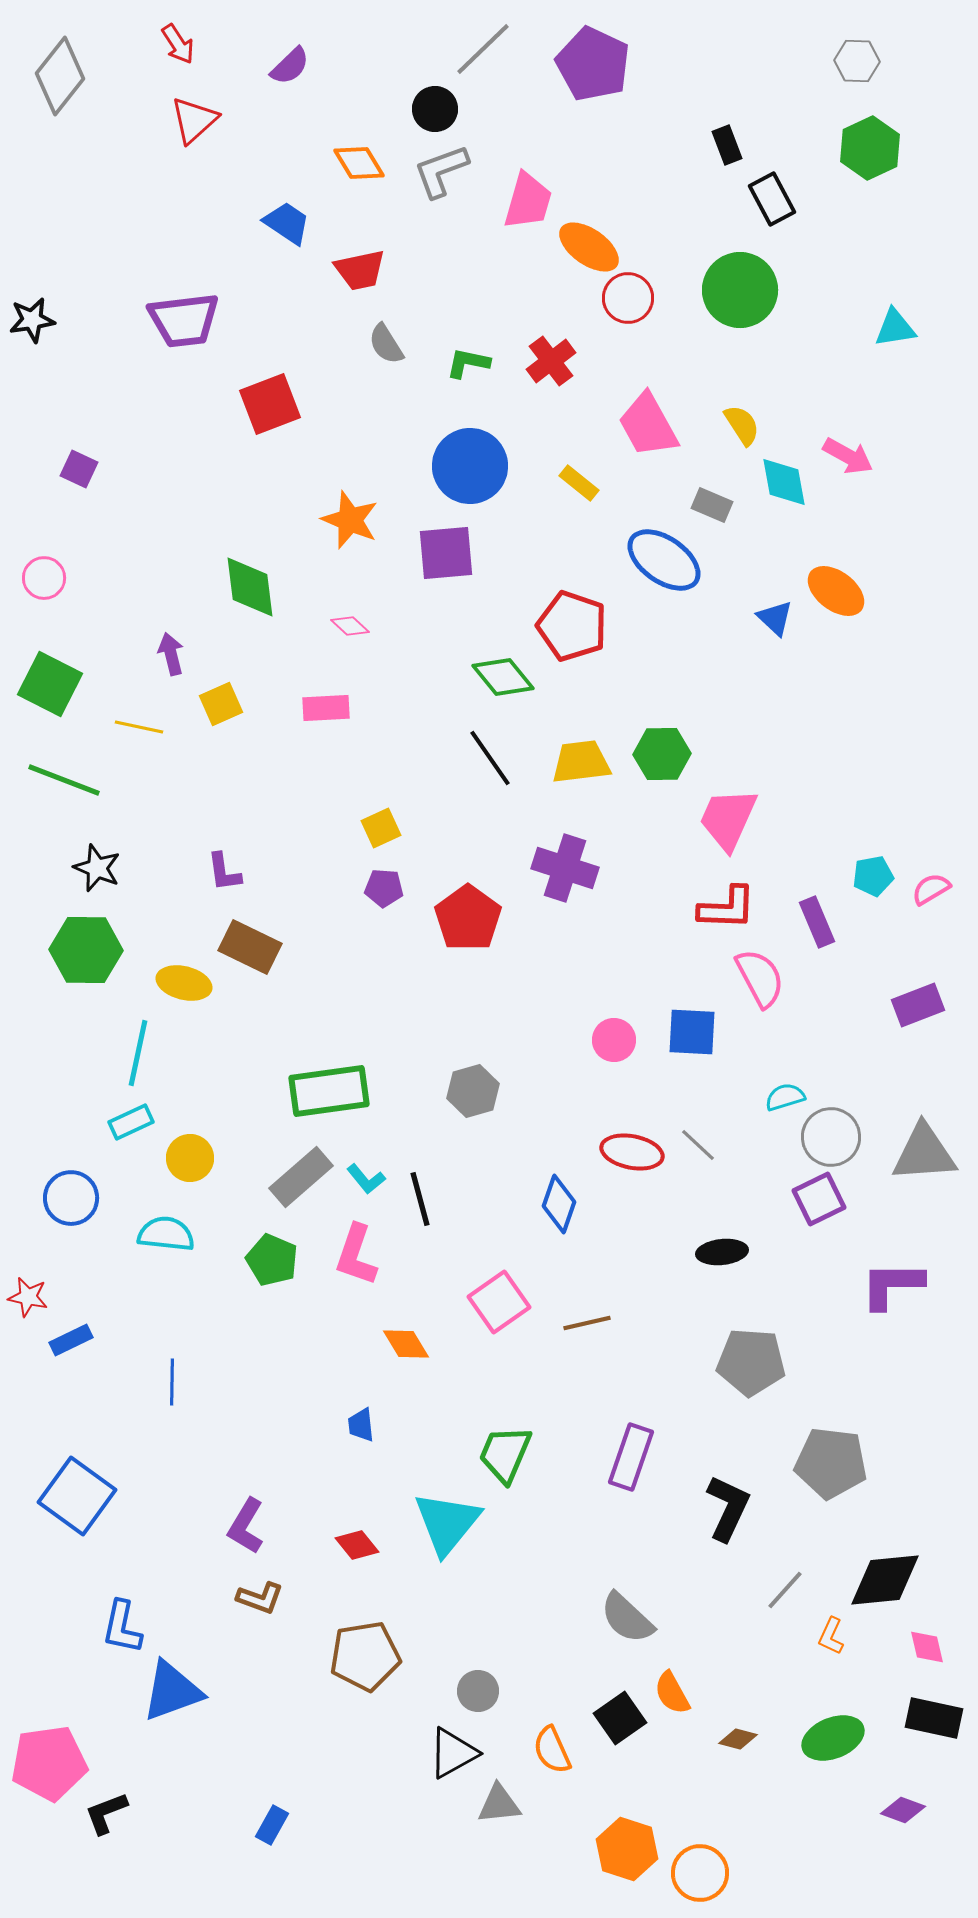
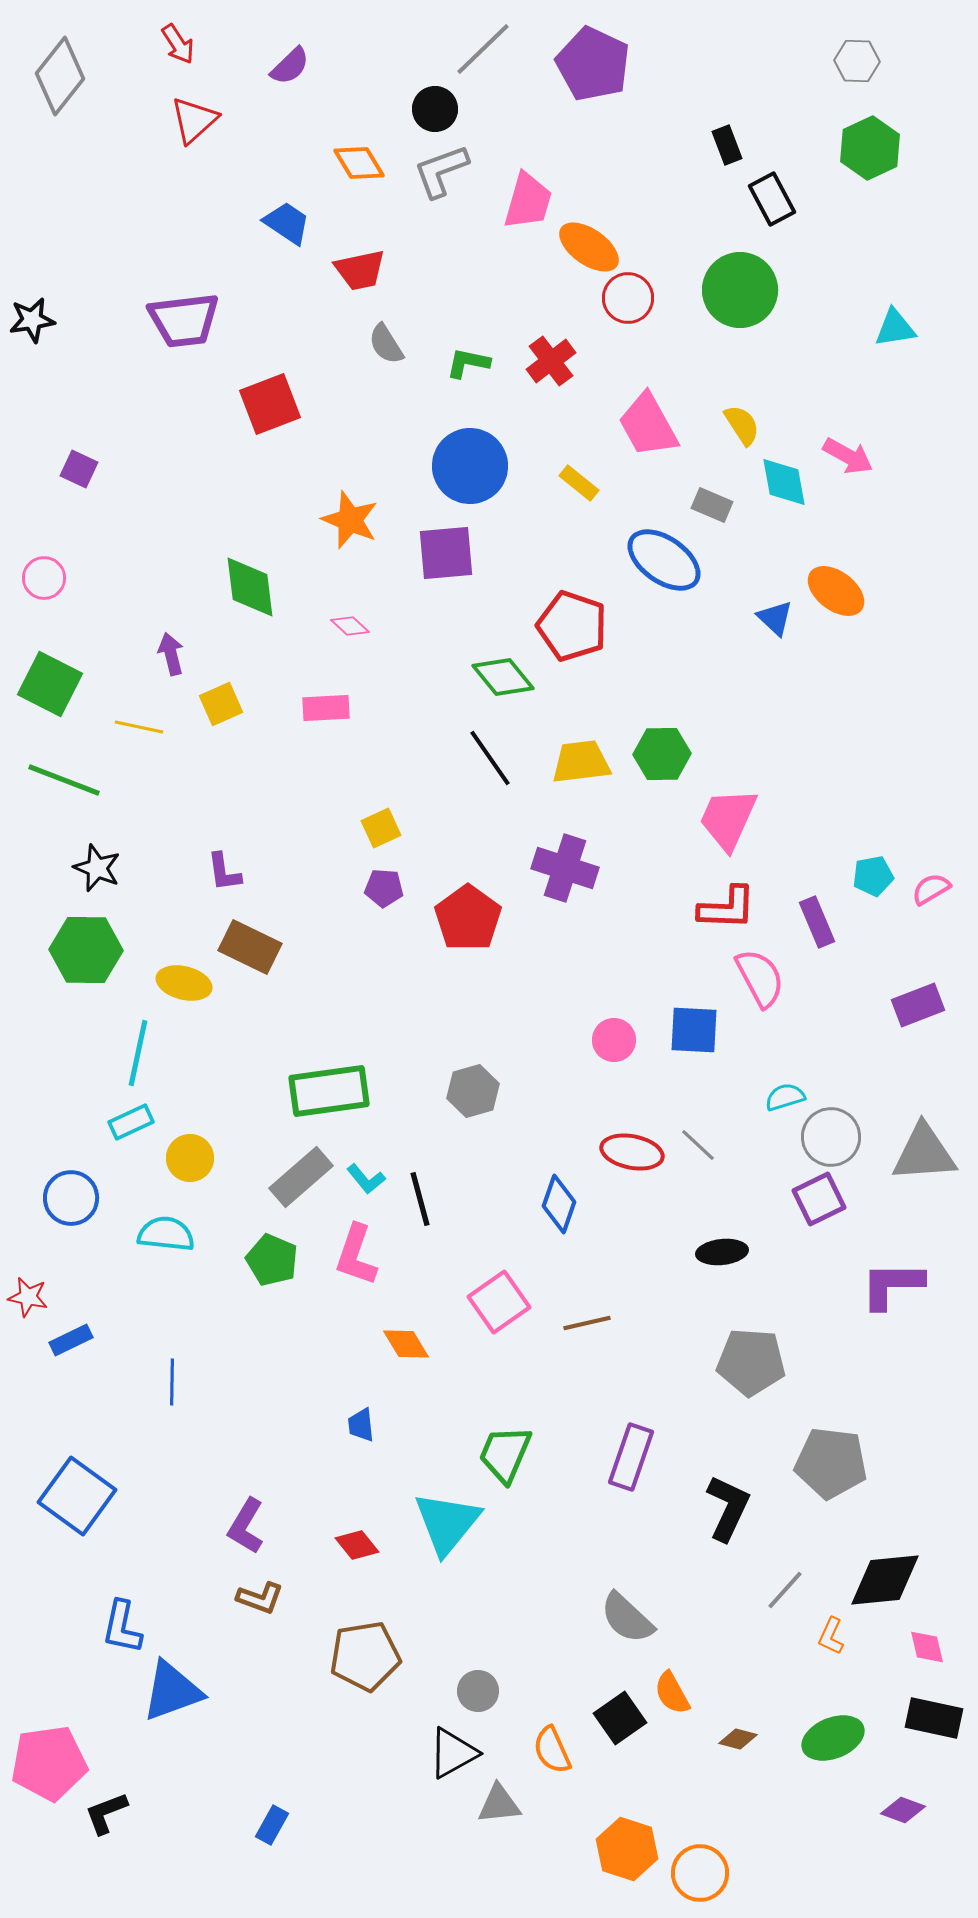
blue square at (692, 1032): moved 2 px right, 2 px up
